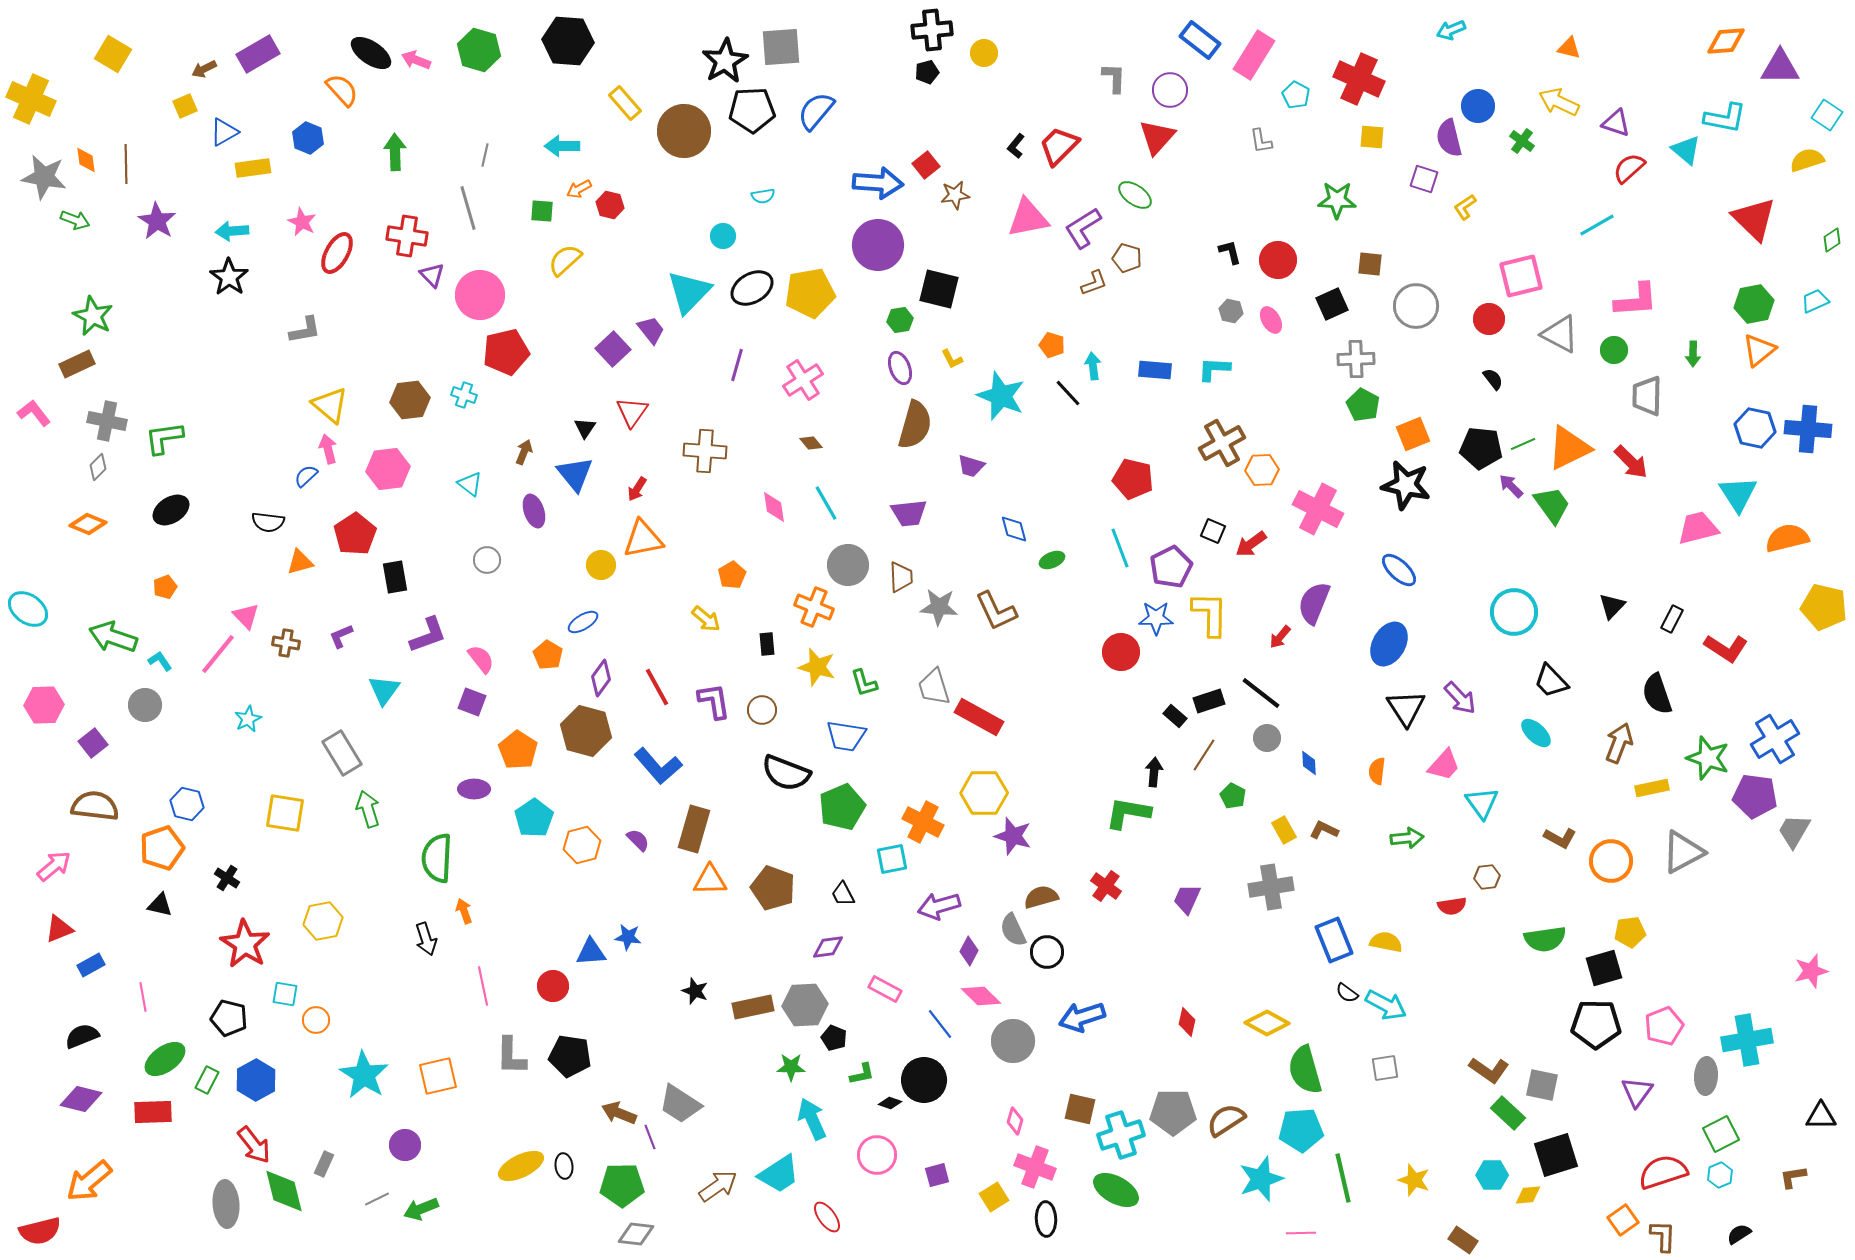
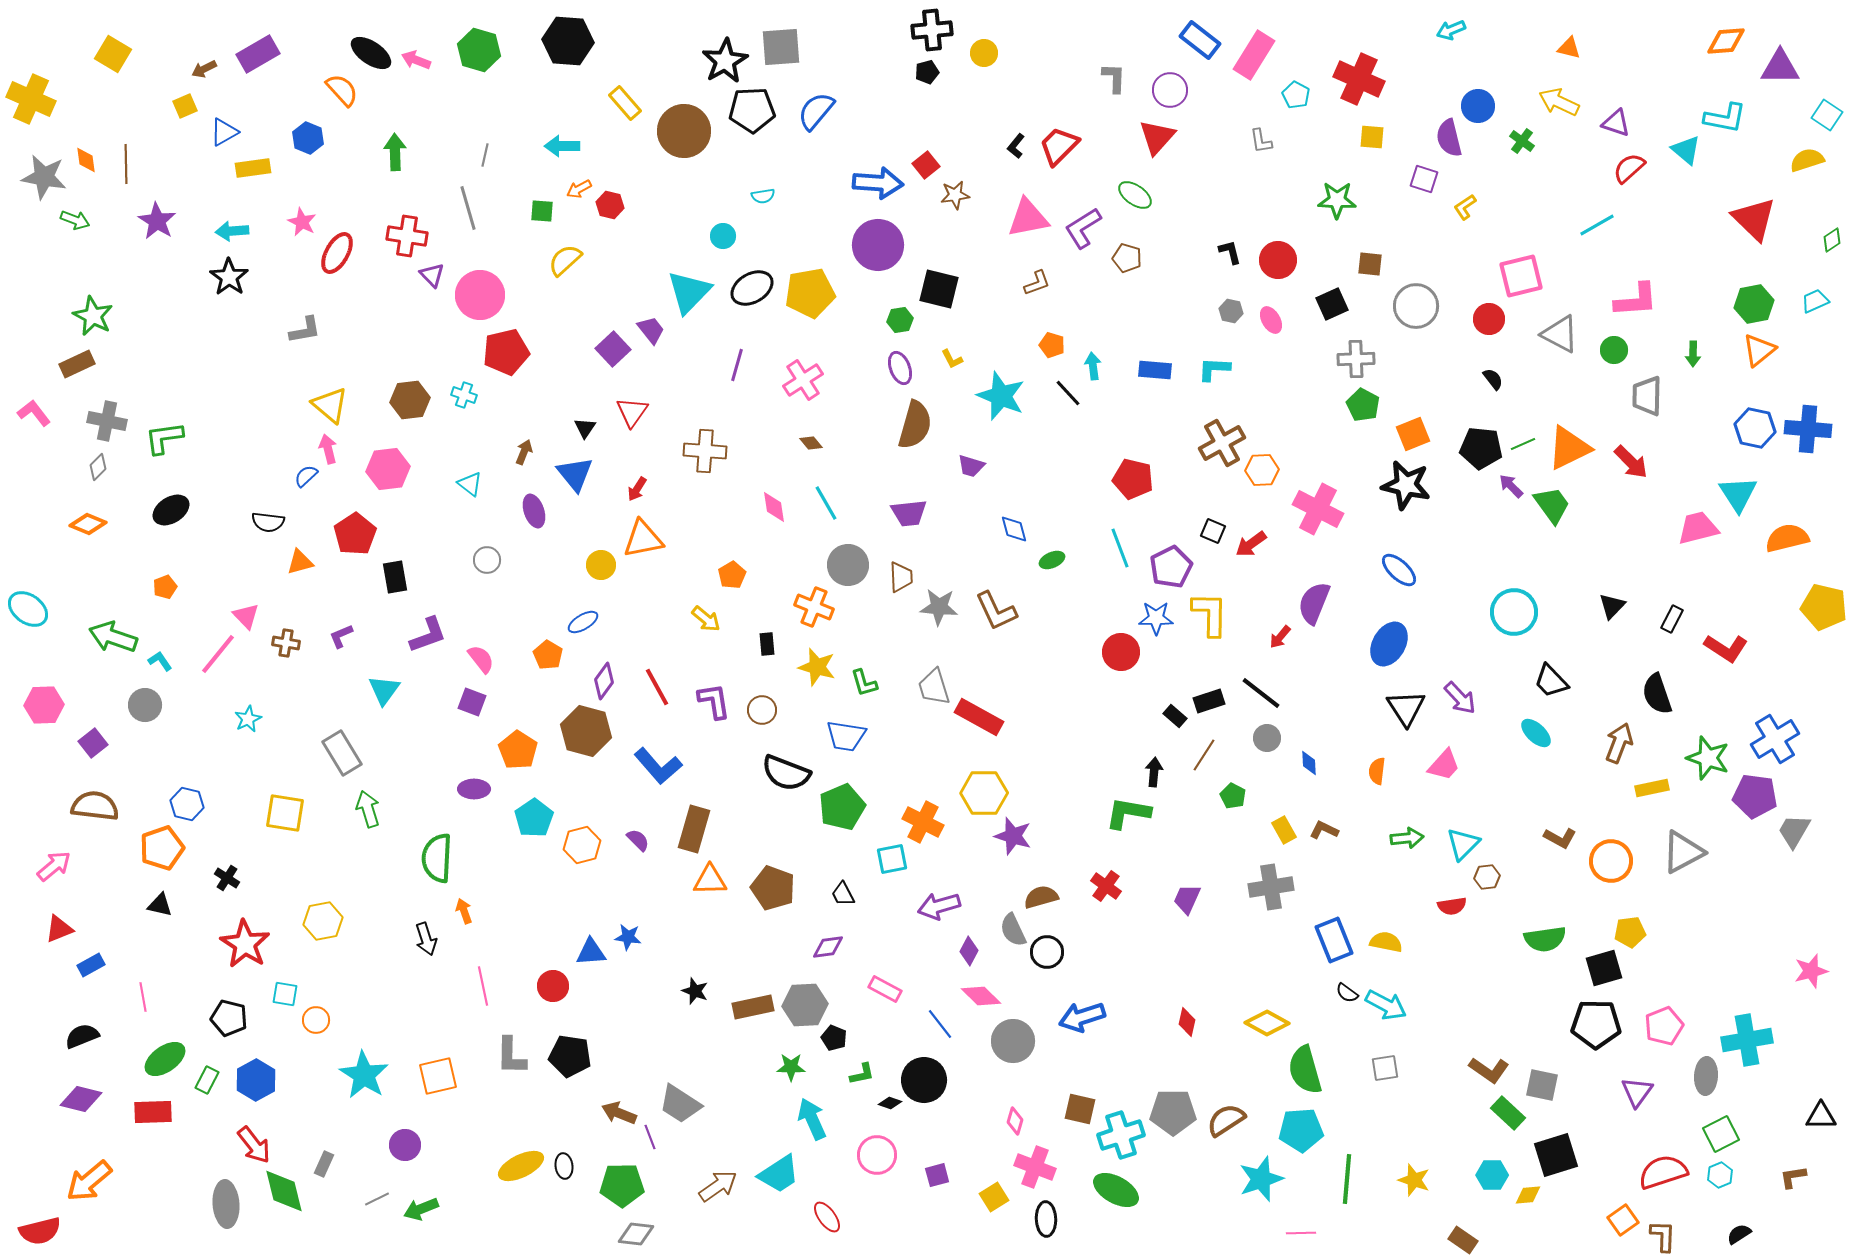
brown L-shape at (1094, 283): moved 57 px left
purple diamond at (601, 678): moved 3 px right, 3 px down
cyan triangle at (1482, 803): moved 19 px left, 41 px down; rotated 21 degrees clockwise
green line at (1343, 1178): moved 4 px right, 1 px down; rotated 18 degrees clockwise
